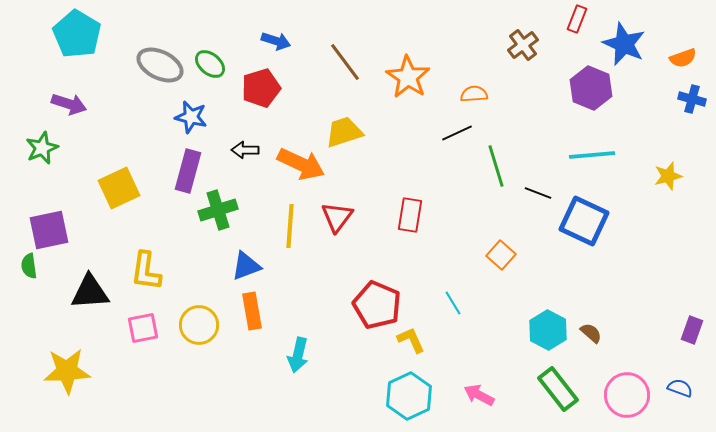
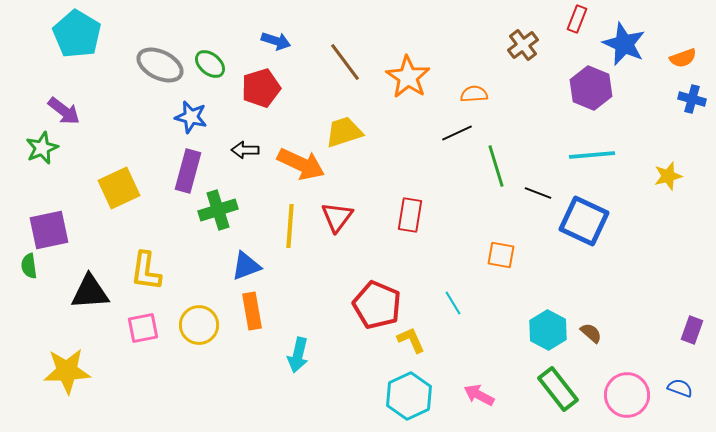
purple arrow at (69, 104): moved 5 px left, 7 px down; rotated 20 degrees clockwise
orange square at (501, 255): rotated 32 degrees counterclockwise
